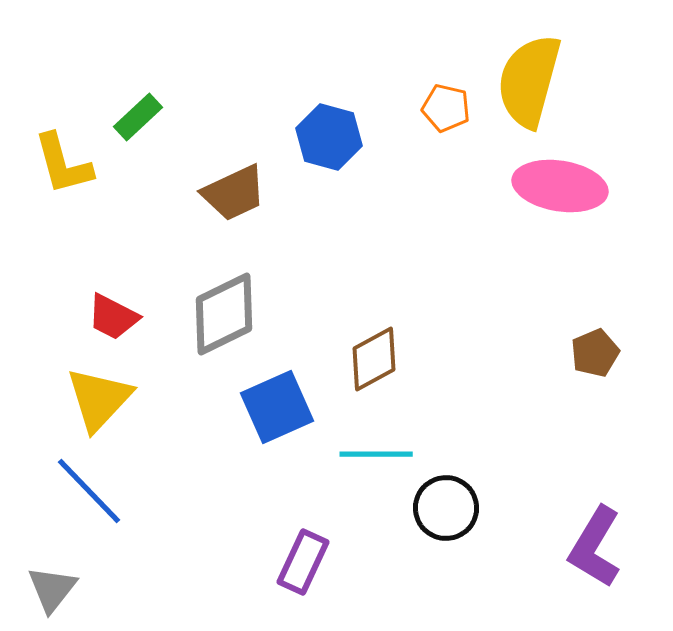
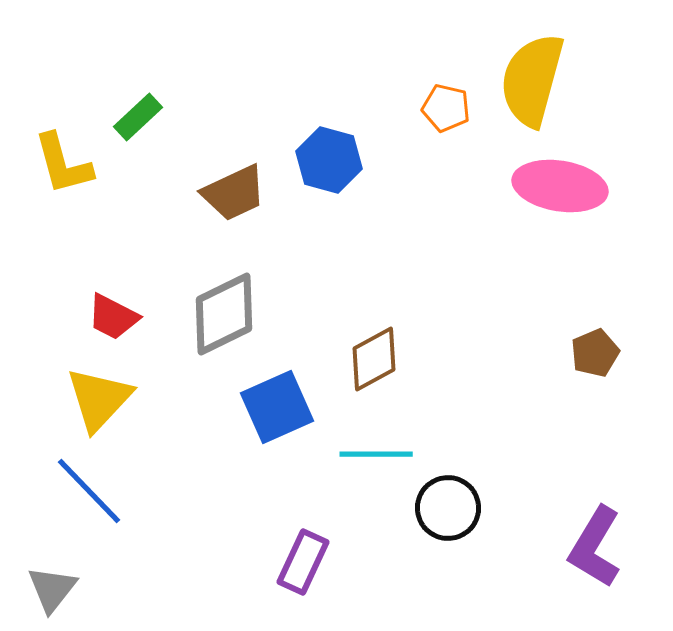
yellow semicircle: moved 3 px right, 1 px up
blue hexagon: moved 23 px down
black circle: moved 2 px right
